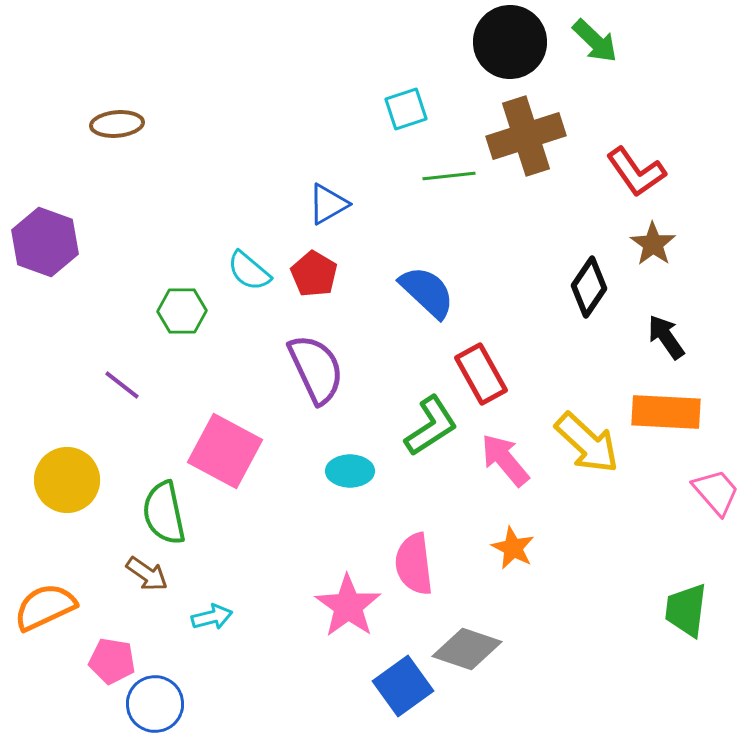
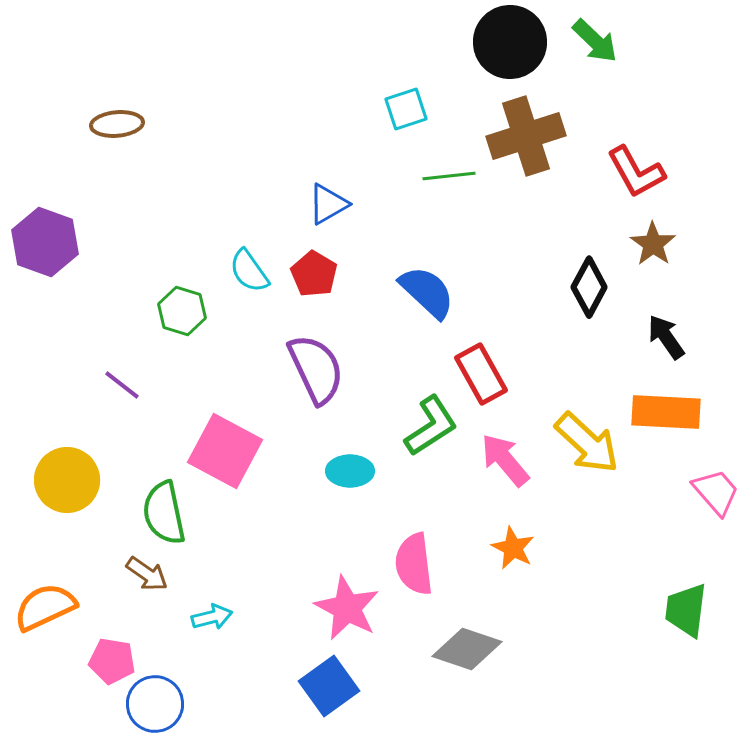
red L-shape: rotated 6 degrees clockwise
cyan semicircle: rotated 15 degrees clockwise
black diamond: rotated 6 degrees counterclockwise
green hexagon: rotated 18 degrees clockwise
pink star: moved 1 px left, 2 px down; rotated 8 degrees counterclockwise
blue square: moved 74 px left
